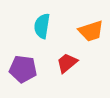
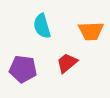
cyan semicircle: rotated 25 degrees counterclockwise
orange trapezoid: rotated 16 degrees clockwise
